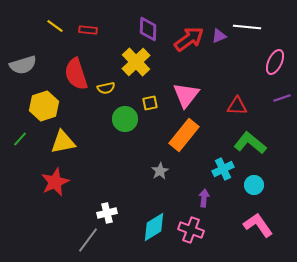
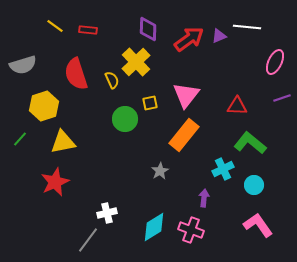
yellow semicircle: moved 6 px right, 8 px up; rotated 102 degrees counterclockwise
